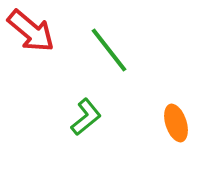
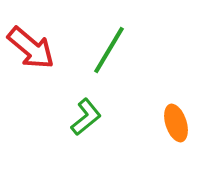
red arrow: moved 17 px down
green line: rotated 69 degrees clockwise
